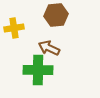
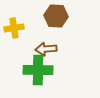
brown hexagon: moved 1 px down; rotated 10 degrees clockwise
brown arrow: moved 3 px left, 1 px down; rotated 30 degrees counterclockwise
